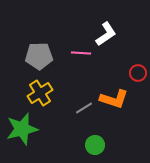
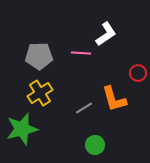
orange L-shape: rotated 56 degrees clockwise
